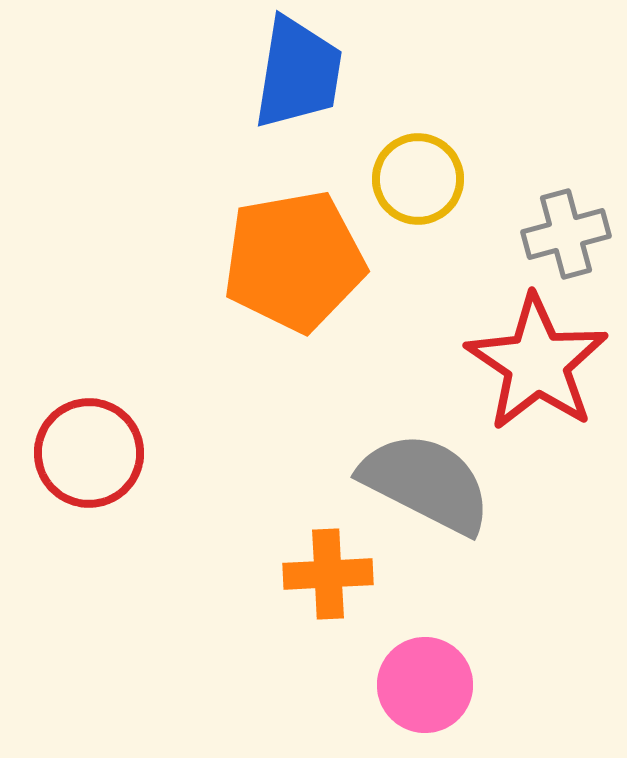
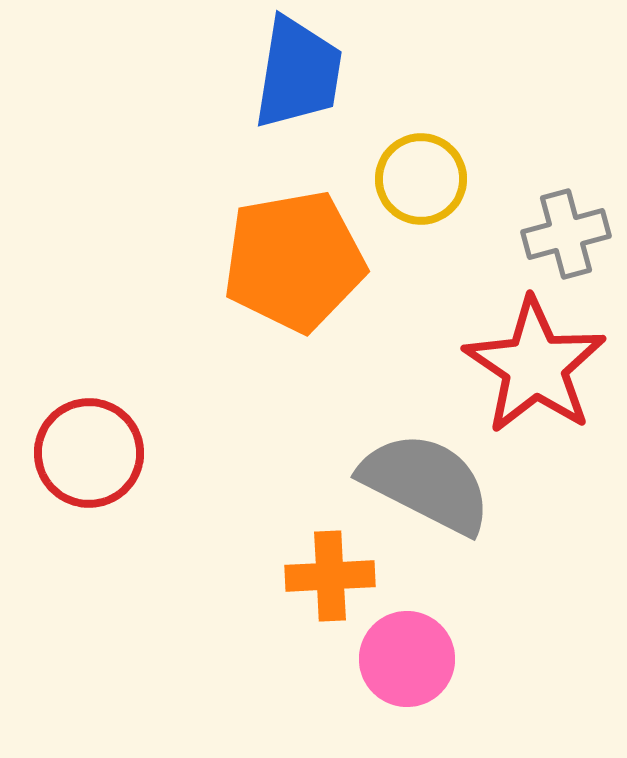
yellow circle: moved 3 px right
red star: moved 2 px left, 3 px down
orange cross: moved 2 px right, 2 px down
pink circle: moved 18 px left, 26 px up
